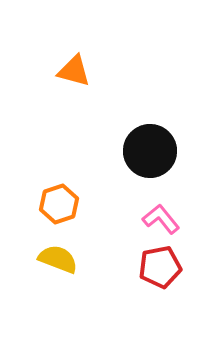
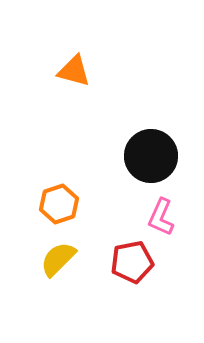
black circle: moved 1 px right, 5 px down
pink L-shape: moved 2 px up; rotated 117 degrees counterclockwise
yellow semicircle: rotated 66 degrees counterclockwise
red pentagon: moved 28 px left, 5 px up
